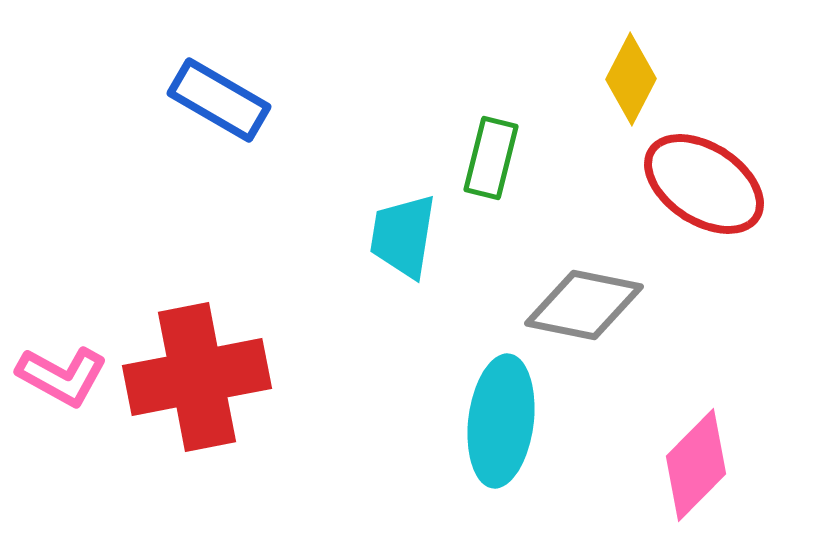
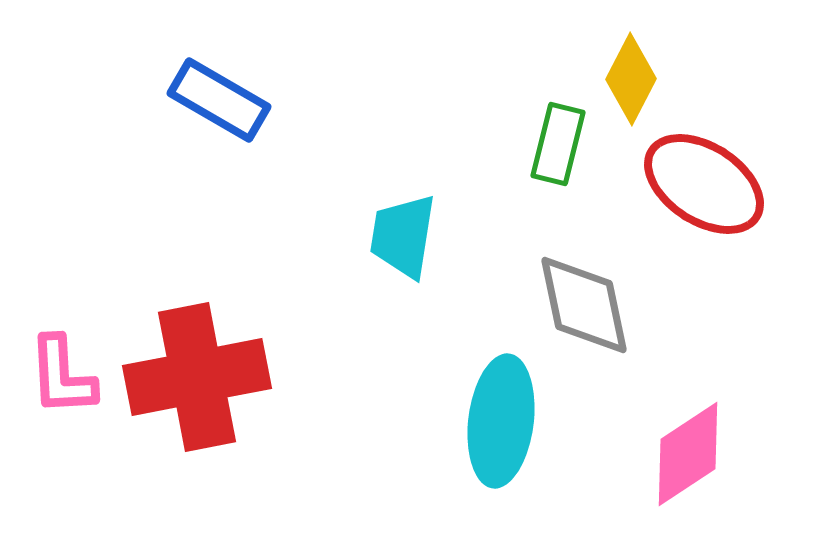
green rectangle: moved 67 px right, 14 px up
gray diamond: rotated 67 degrees clockwise
pink L-shape: rotated 58 degrees clockwise
pink diamond: moved 8 px left, 11 px up; rotated 12 degrees clockwise
